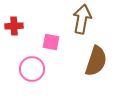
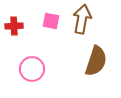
pink square: moved 21 px up
